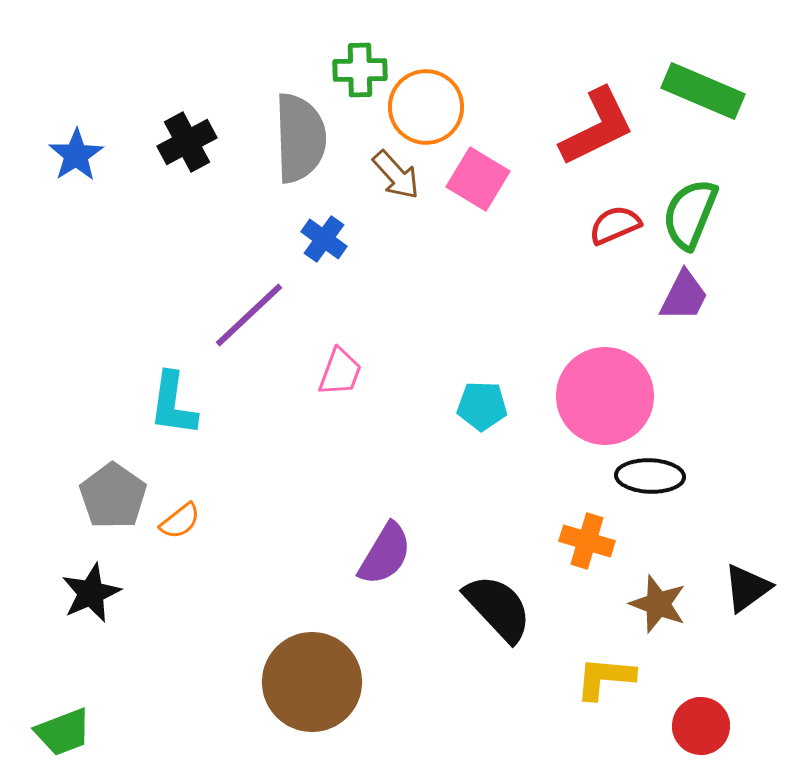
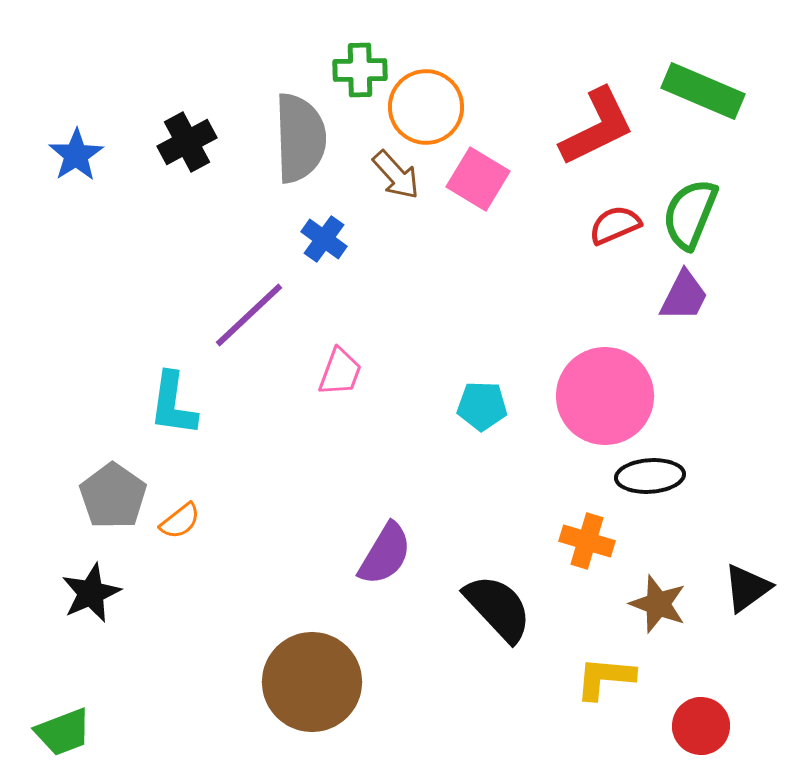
black ellipse: rotated 6 degrees counterclockwise
